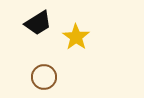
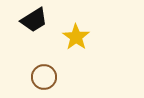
black trapezoid: moved 4 px left, 3 px up
